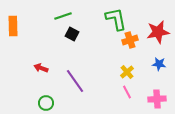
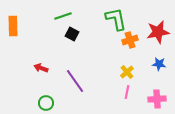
pink line: rotated 40 degrees clockwise
